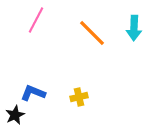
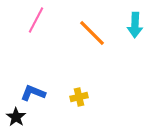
cyan arrow: moved 1 px right, 3 px up
black star: moved 1 px right, 2 px down; rotated 12 degrees counterclockwise
